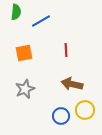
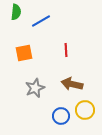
gray star: moved 10 px right, 1 px up
